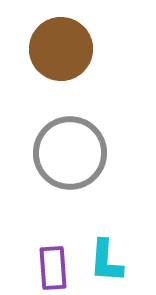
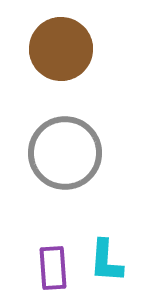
gray circle: moved 5 px left
